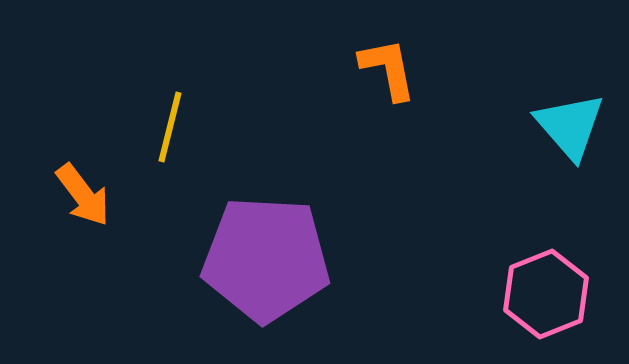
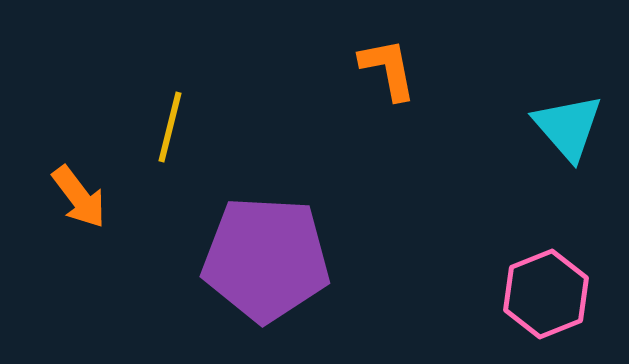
cyan triangle: moved 2 px left, 1 px down
orange arrow: moved 4 px left, 2 px down
